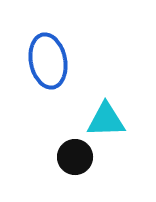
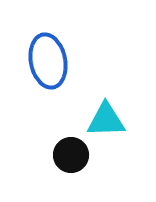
black circle: moved 4 px left, 2 px up
